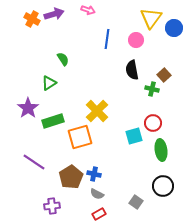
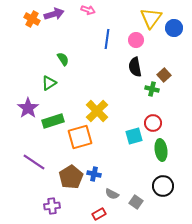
black semicircle: moved 3 px right, 3 px up
gray semicircle: moved 15 px right
